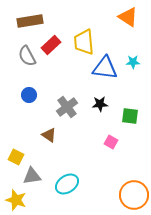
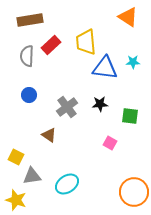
brown rectangle: moved 1 px up
yellow trapezoid: moved 2 px right
gray semicircle: rotated 30 degrees clockwise
pink square: moved 1 px left, 1 px down
orange circle: moved 3 px up
